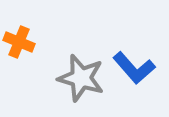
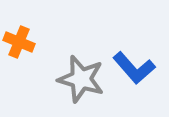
gray star: moved 1 px down
